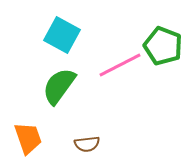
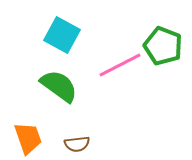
green semicircle: rotated 90 degrees clockwise
brown semicircle: moved 10 px left
